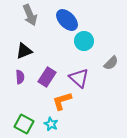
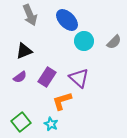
gray semicircle: moved 3 px right, 21 px up
purple semicircle: rotated 56 degrees clockwise
green square: moved 3 px left, 2 px up; rotated 24 degrees clockwise
